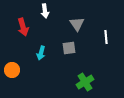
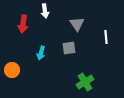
red arrow: moved 3 px up; rotated 24 degrees clockwise
